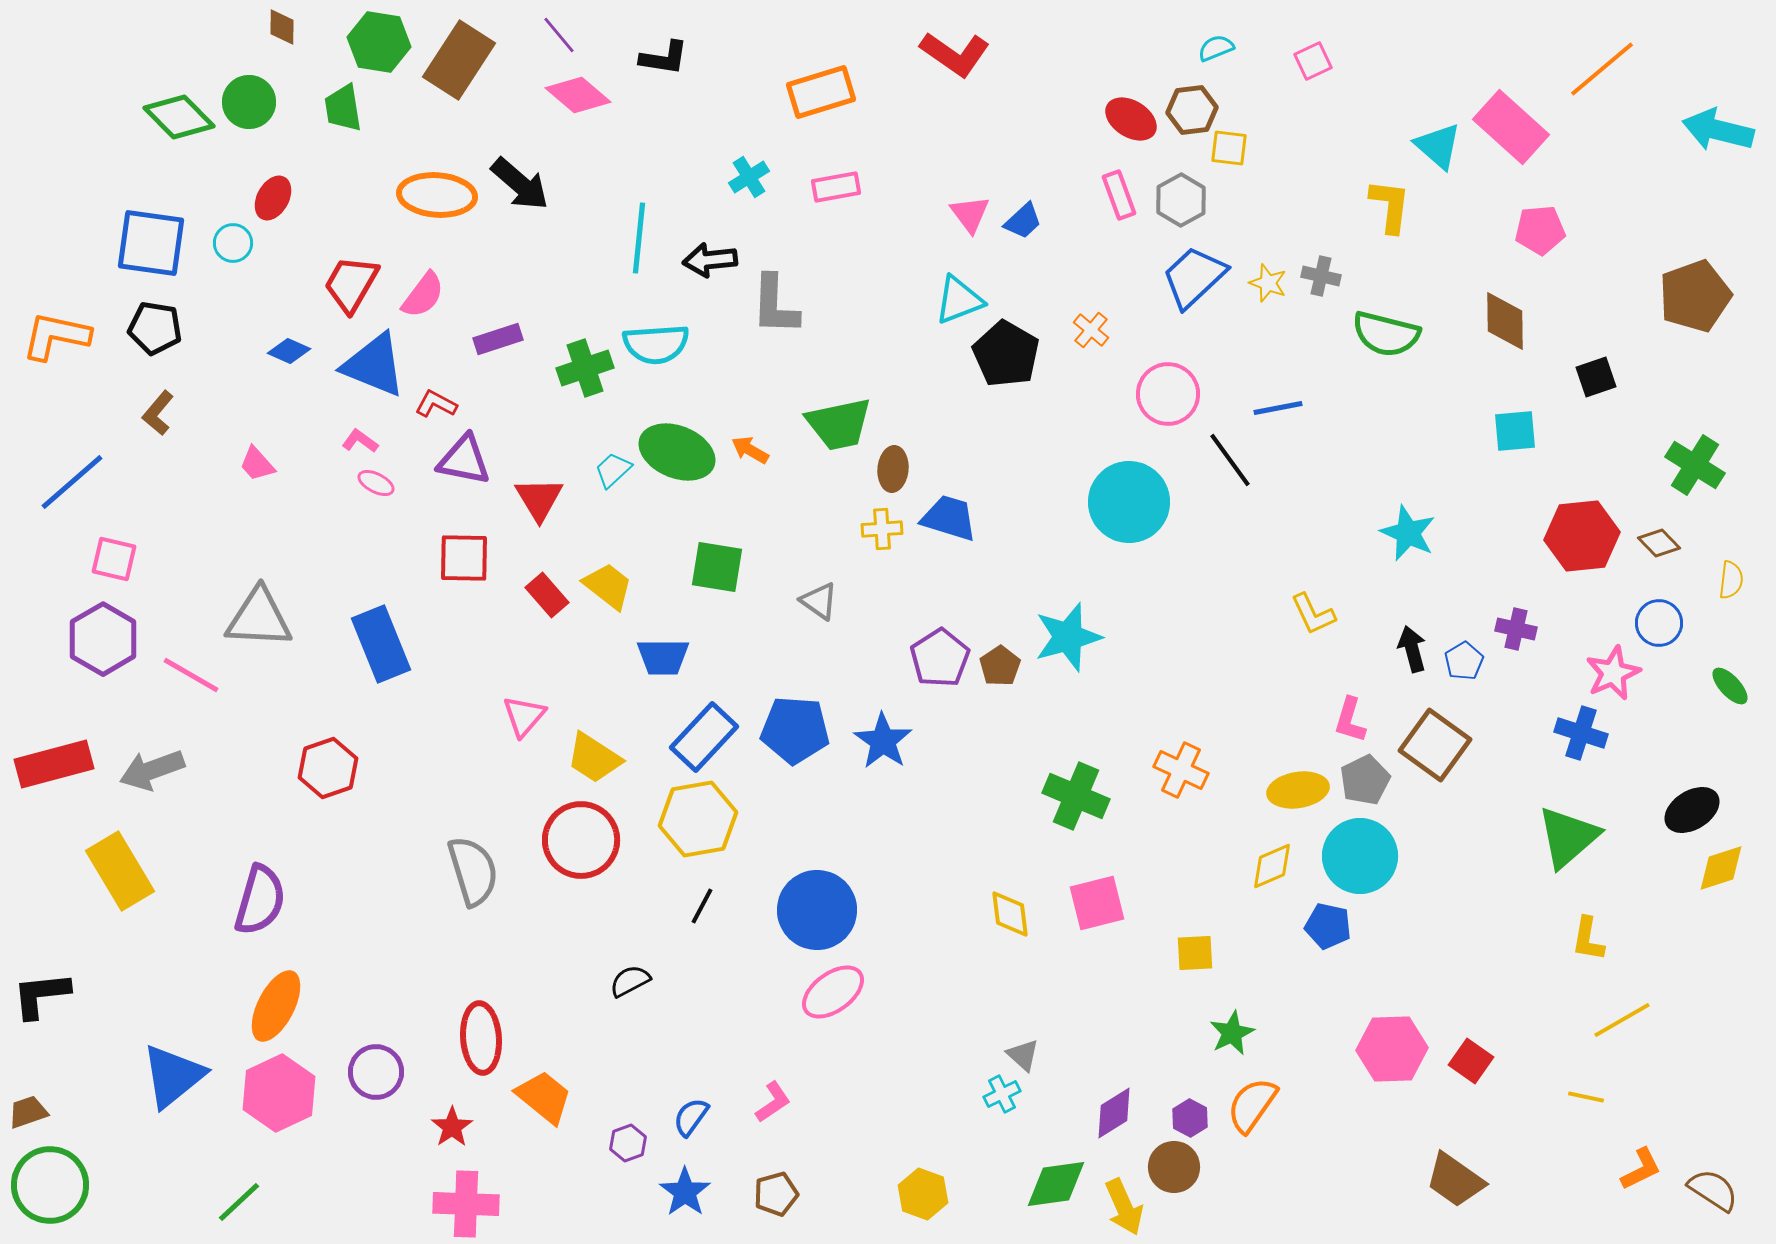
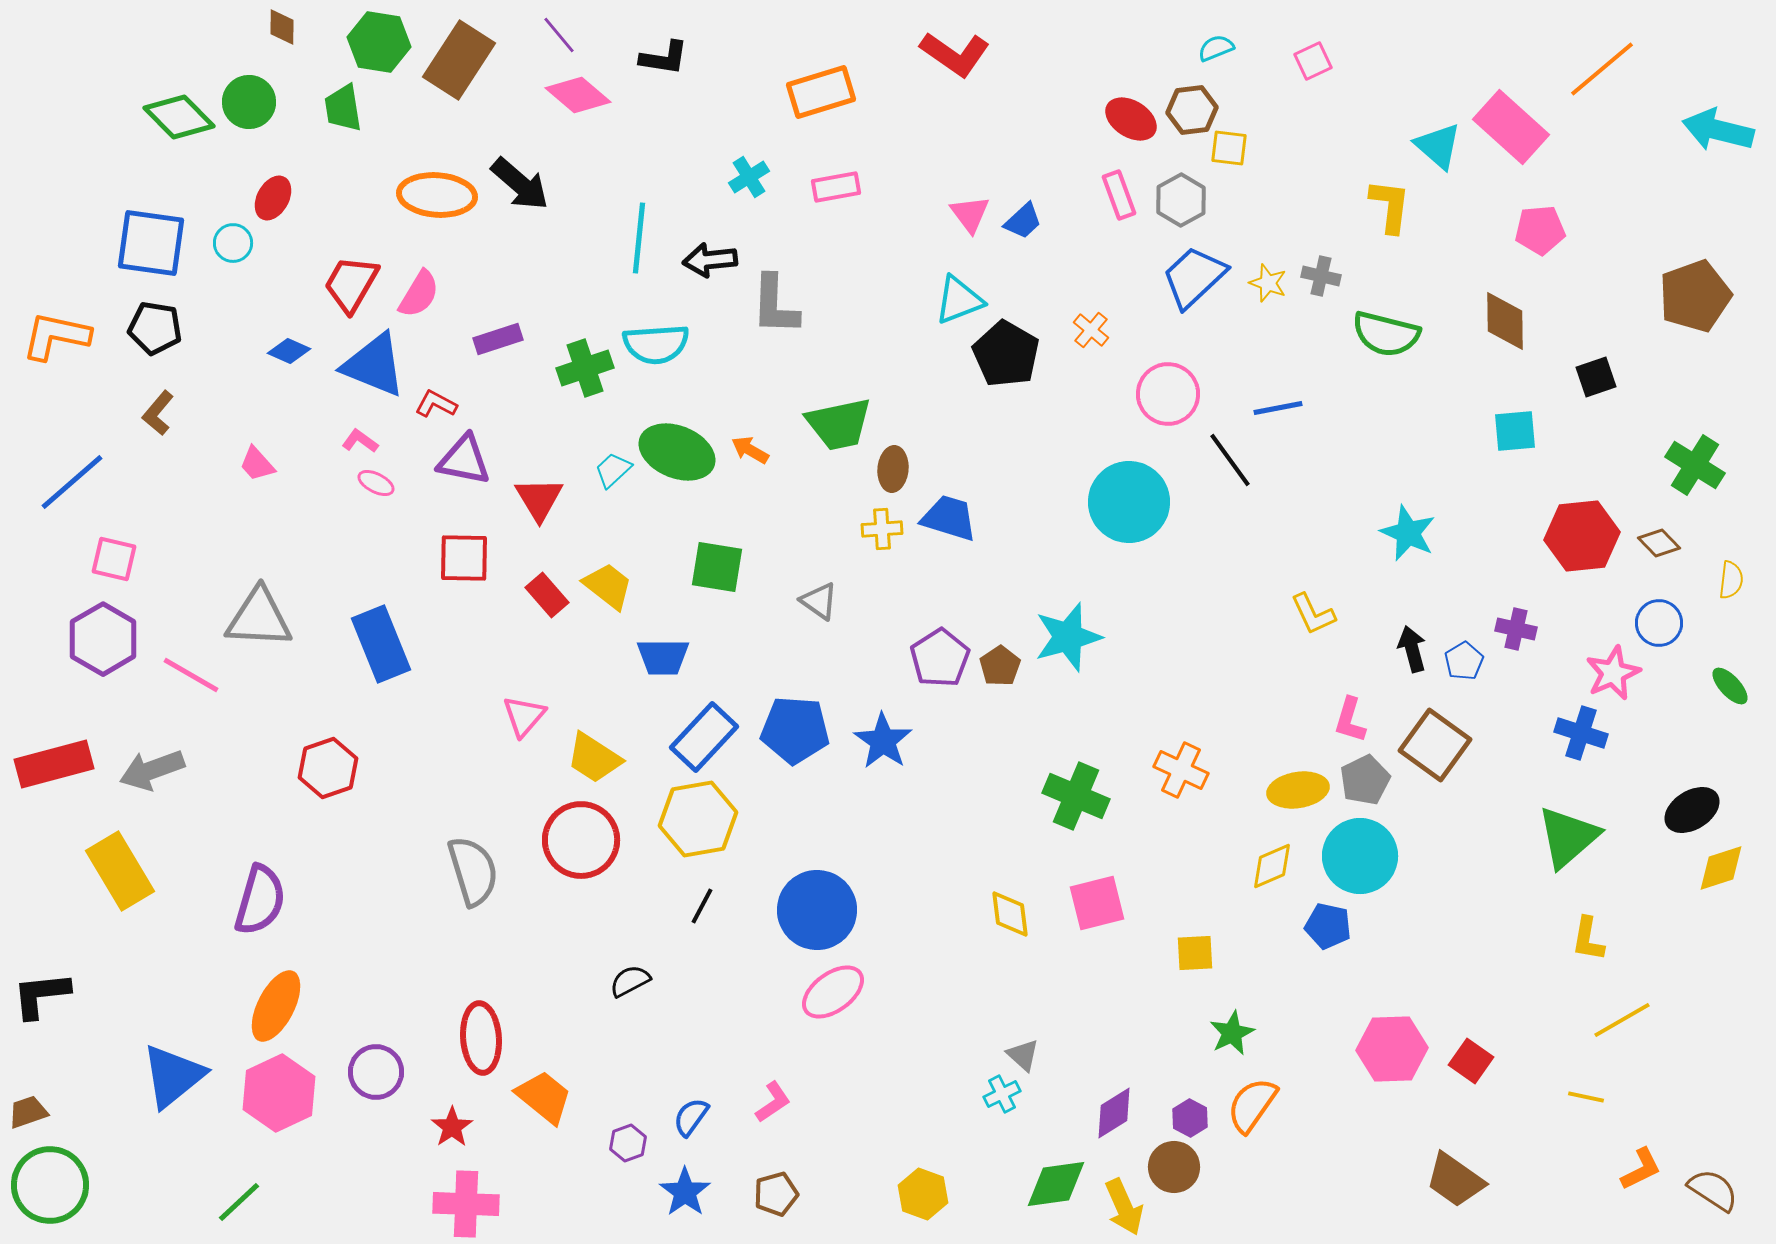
pink semicircle at (423, 295): moved 4 px left, 1 px up; rotated 6 degrees counterclockwise
